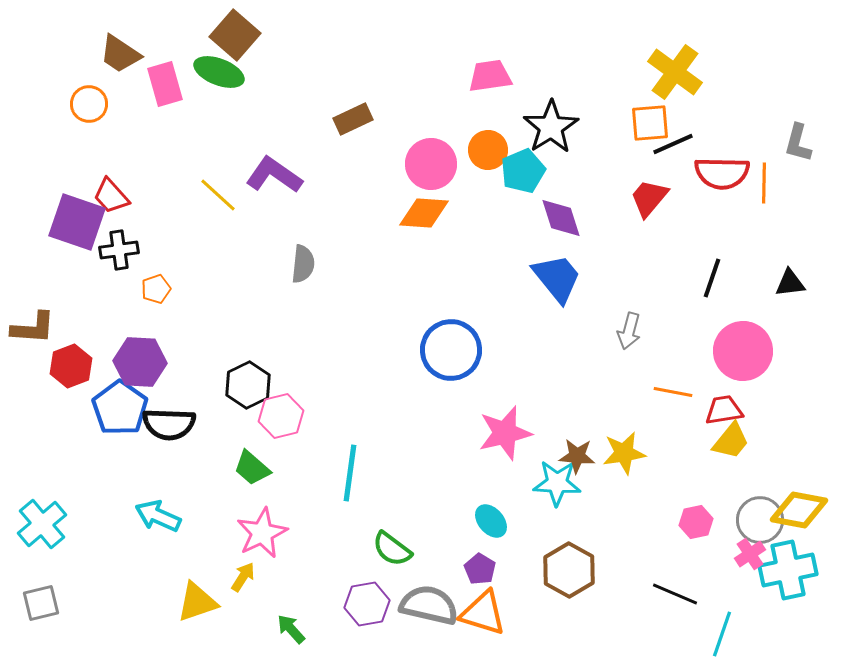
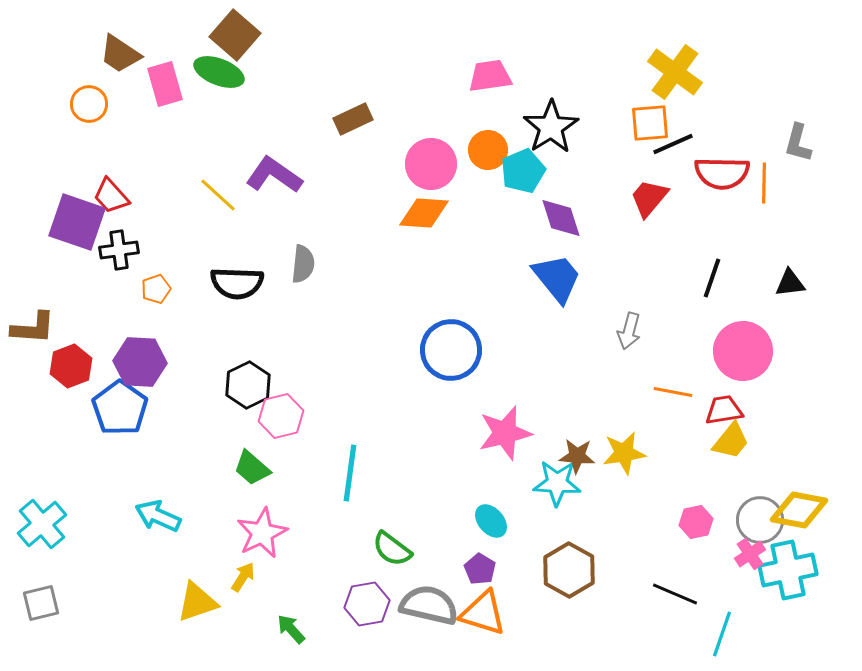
black semicircle at (169, 424): moved 68 px right, 141 px up
